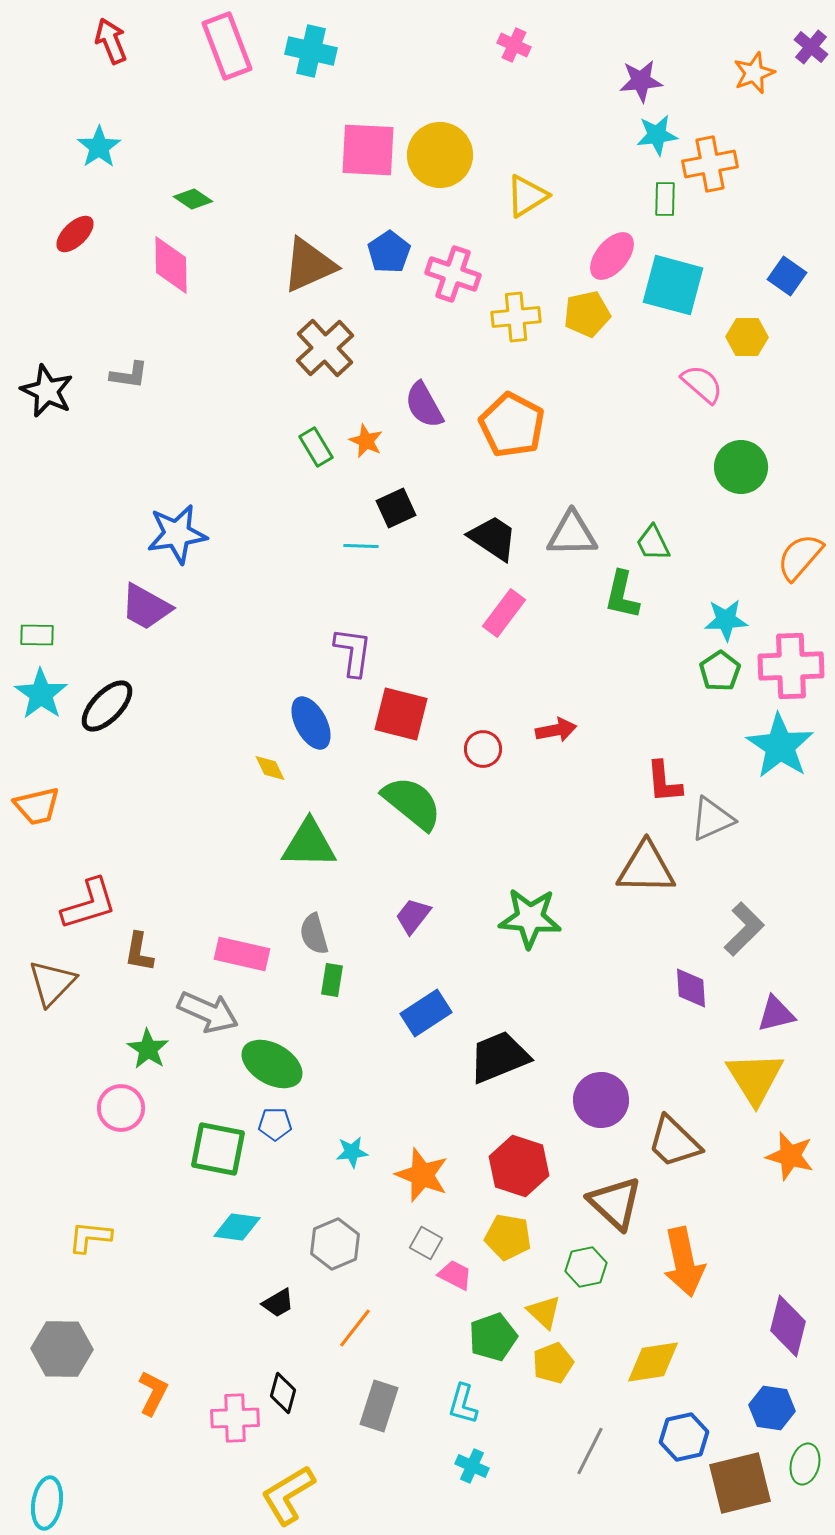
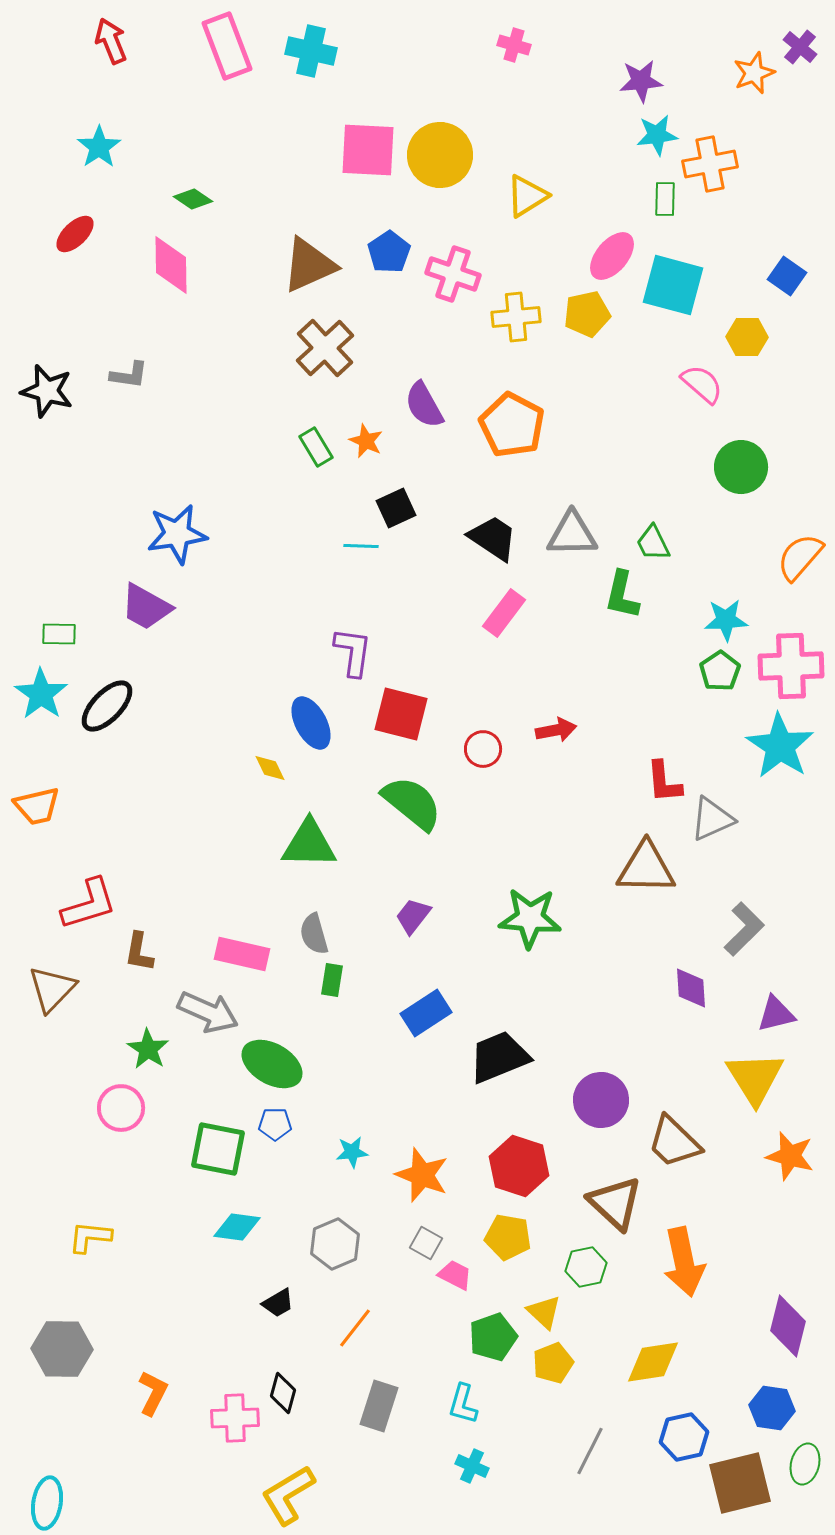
pink cross at (514, 45): rotated 8 degrees counterclockwise
purple cross at (811, 47): moved 11 px left
black star at (47, 391): rotated 10 degrees counterclockwise
green rectangle at (37, 635): moved 22 px right, 1 px up
brown triangle at (52, 983): moved 6 px down
